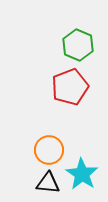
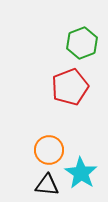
green hexagon: moved 4 px right, 2 px up; rotated 16 degrees clockwise
cyan star: moved 1 px left, 1 px up
black triangle: moved 1 px left, 2 px down
